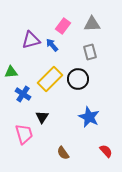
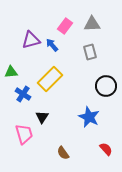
pink rectangle: moved 2 px right
black circle: moved 28 px right, 7 px down
red semicircle: moved 2 px up
